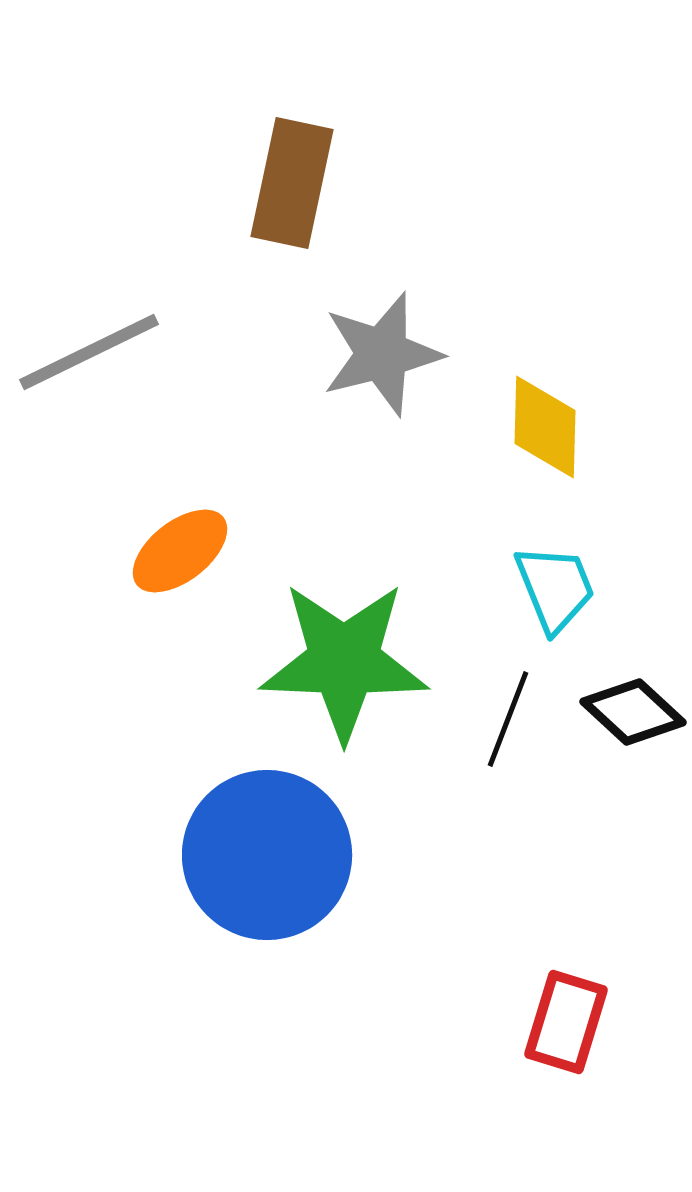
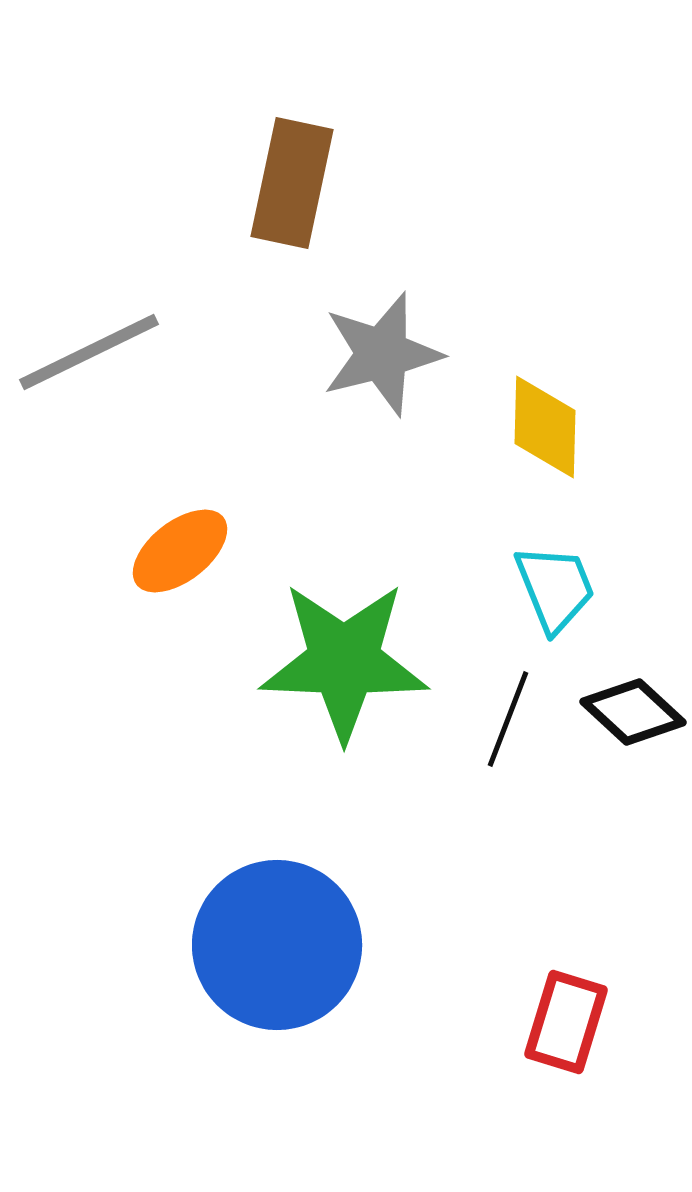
blue circle: moved 10 px right, 90 px down
